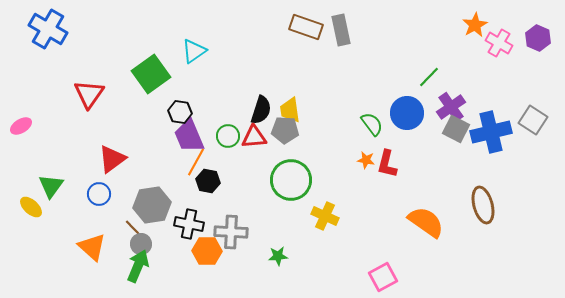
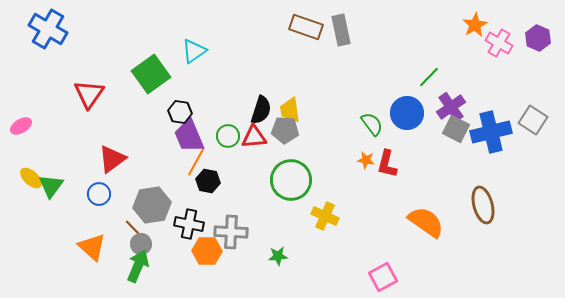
yellow ellipse at (31, 207): moved 29 px up
